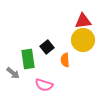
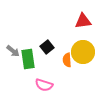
yellow circle: moved 12 px down
orange semicircle: moved 2 px right
gray arrow: moved 22 px up
